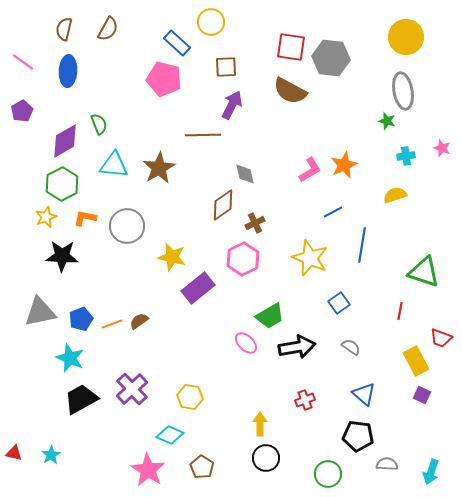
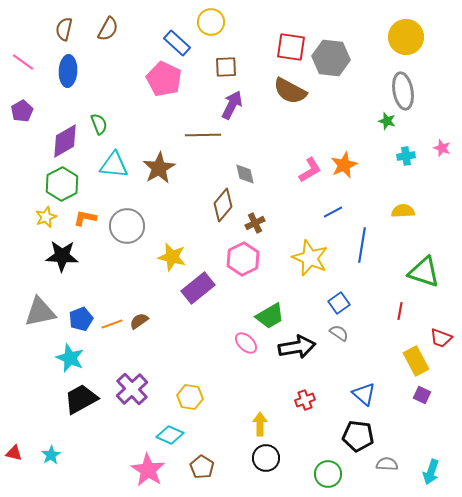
pink pentagon at (164, 79): rotated 12 degrees clockwise
yellow semicircle at (395, 195): moved 8 px right, 16 px down; rotated 15 degrees clockwise
brown diamond at (223, 205): rotated 16 degrees counterclockwise
gray semicircle at (351, 347): moved 12 px left, 14 px up
